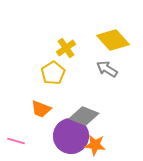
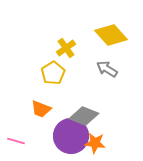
yellow diamond: moved 2 px left, 5 px up
orange star: moved 2 px up
